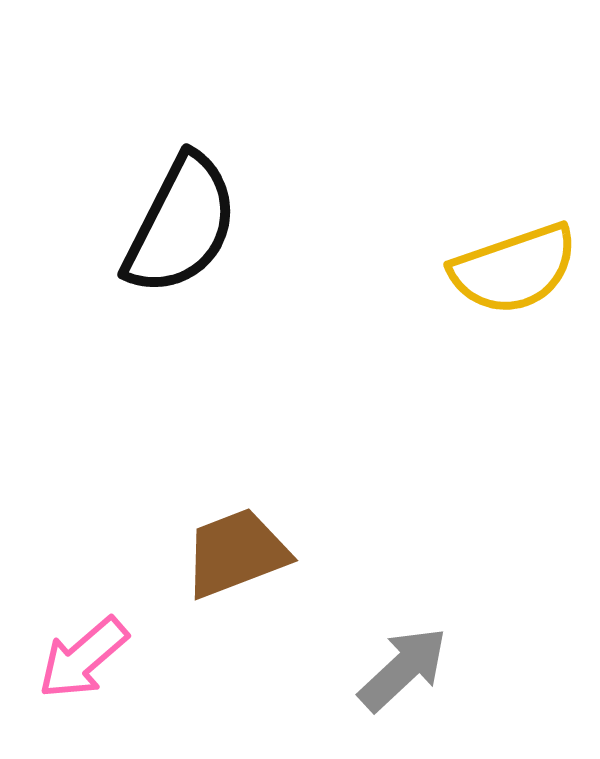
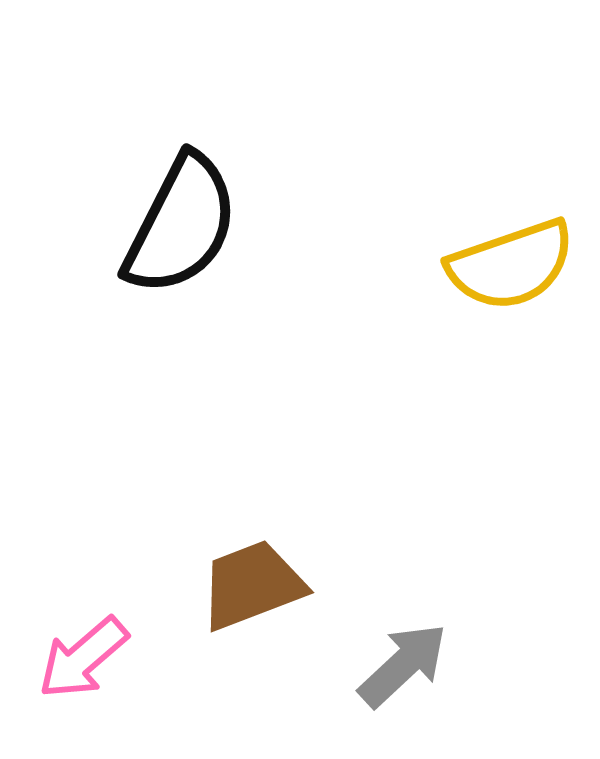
yellow semicircle: moved 3 px left, 4 px up
brown trapezoid: moved 16 px right, 32 px down
gray arrow: moved 4 px up
